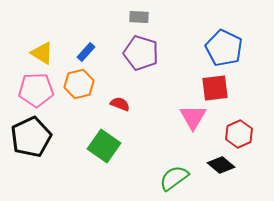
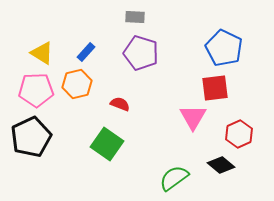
gray rectangle: moved 4 px left
orange hexagon: moved 2 px left
green square: moved 3 px right, 2 px up
